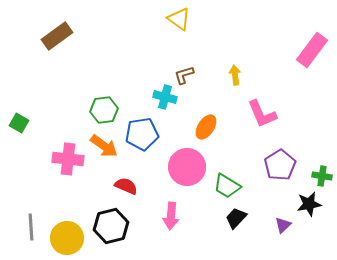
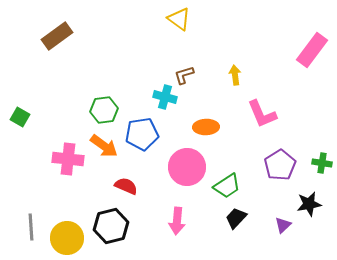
green square: moved 1 px right, 6 px up
orange ellipse: rotated 55 degrees clockwise
green cross: moved 13 px up
green trapezoid: rotated 64 degrees counterclockwise
pink arrow: moved 6 px right, 5 px down
